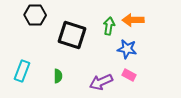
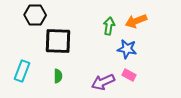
orange arrow: moved 3 px right, 1 px down; rotated 20 degrees counterclockwise
black square: moved 14 px left, 6 px down; rotated 16 degrees counterclockwise
purple arrow: moved 2 px right
